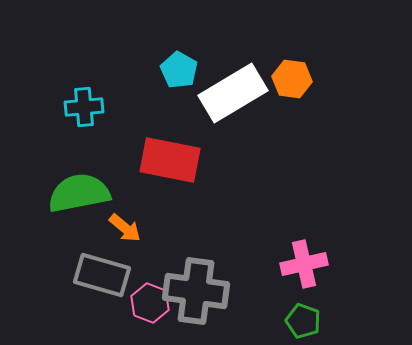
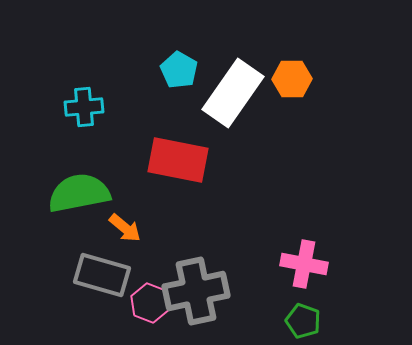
orange hexagon: rotated 9 degrees counterclockwise
white rectangle: rotated 24 degrees counterclockwise
red rectangle: moved 8 px right
pink cross: rotated 24 degrees clockwise
gray cross: rotated 20 degrees counterclockwise
